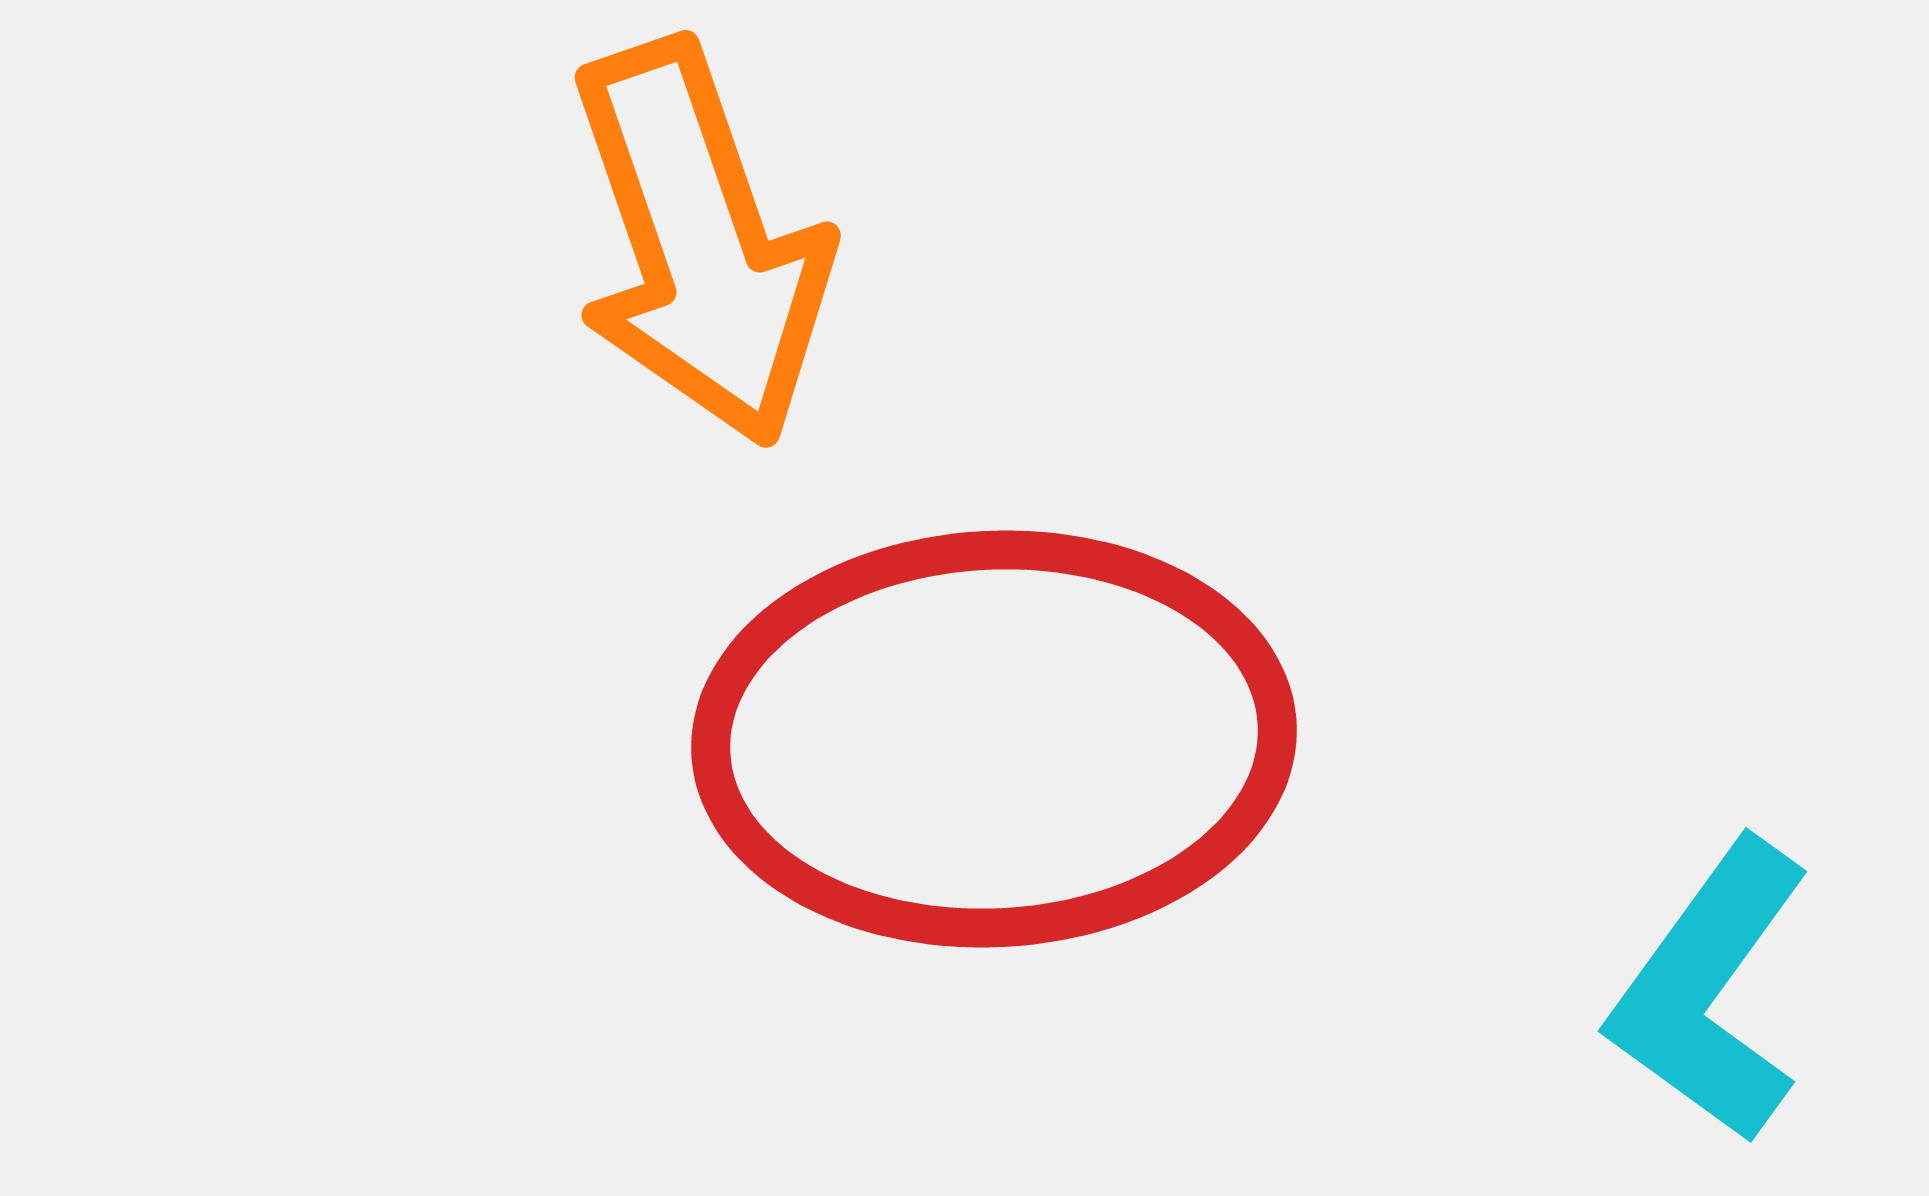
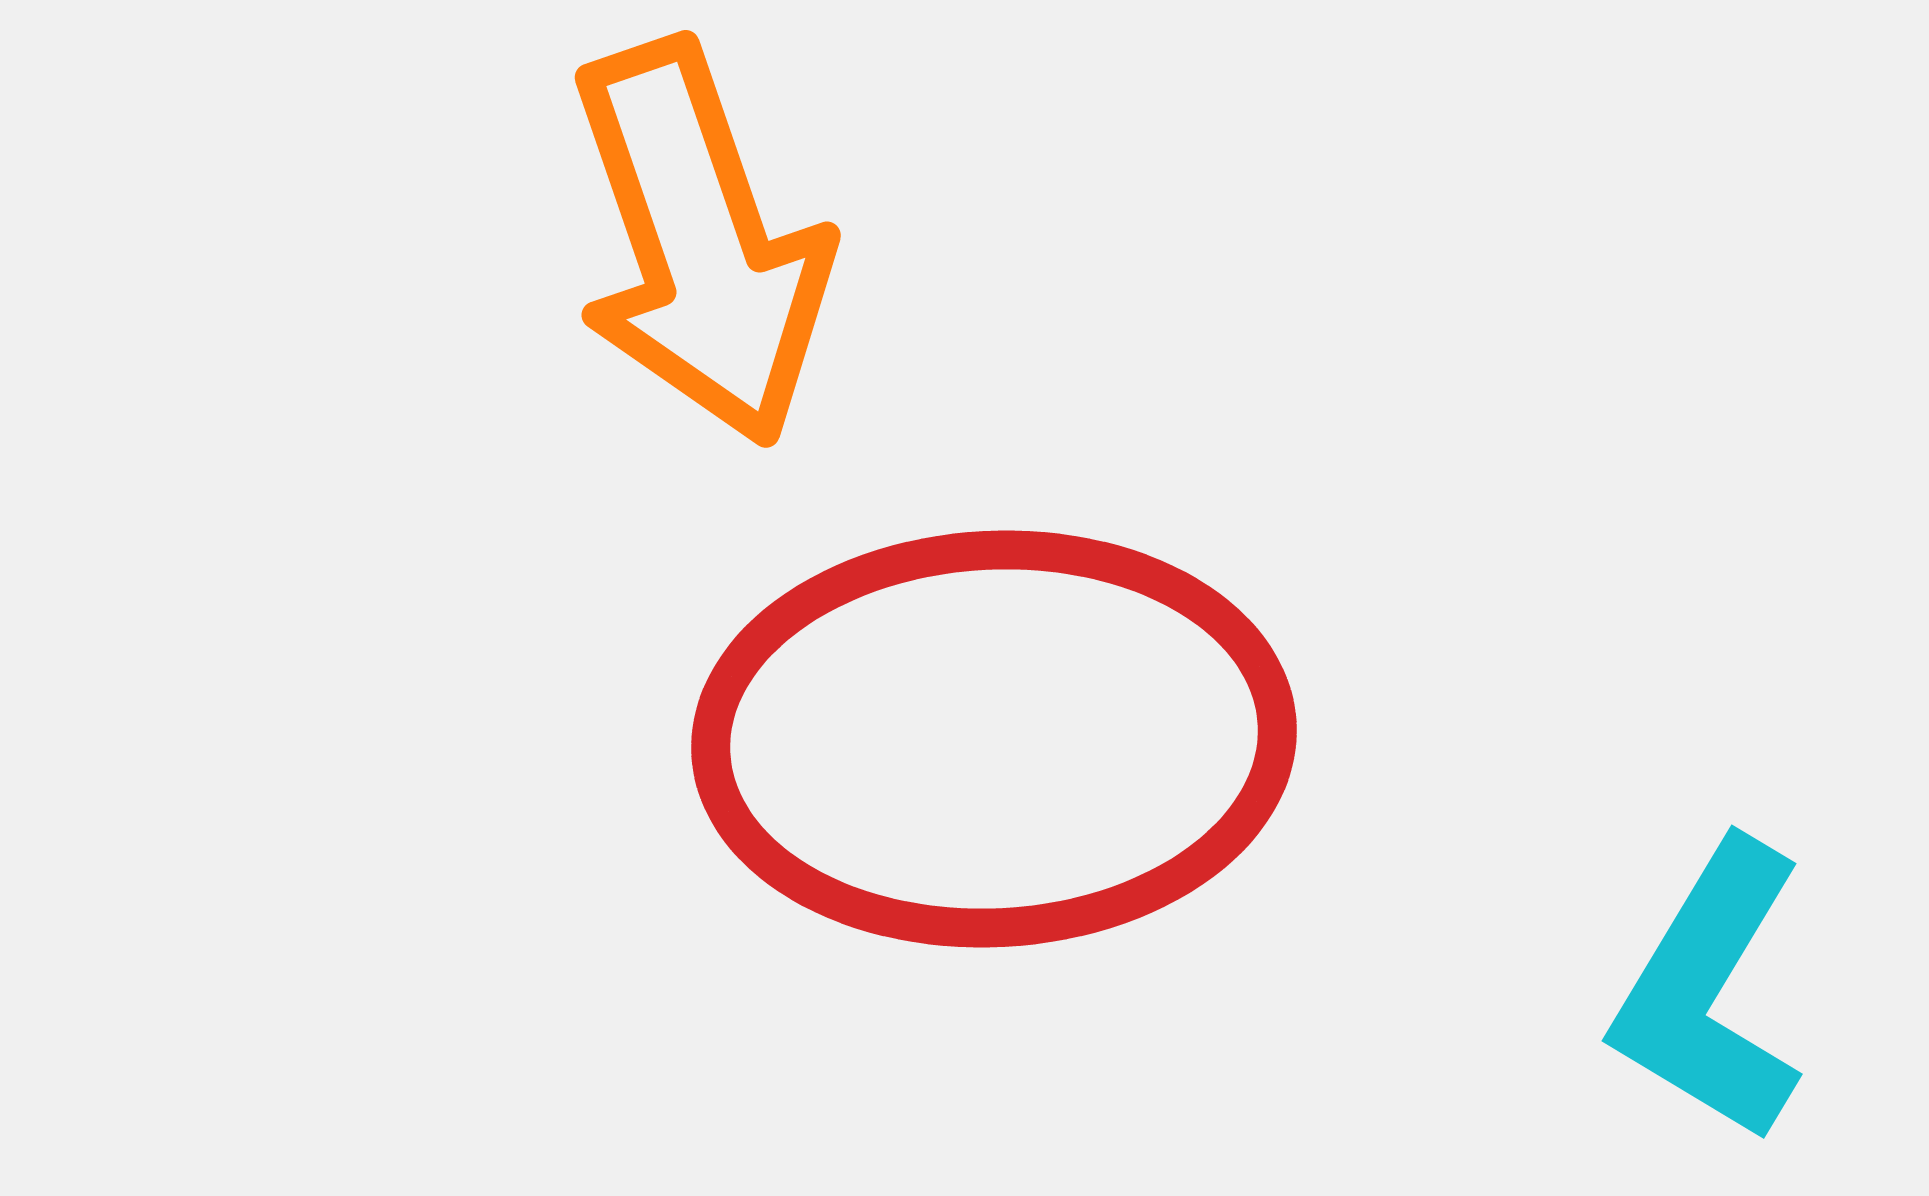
cyan L-shape: rotated 5 degrees counterclockwise
